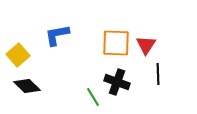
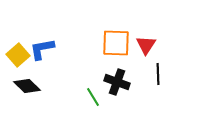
blue L-shape: moved 15 px left, 14 px down
